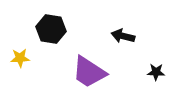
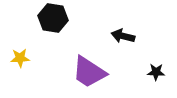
black hexagon: moved 2 px right, 11 px up
